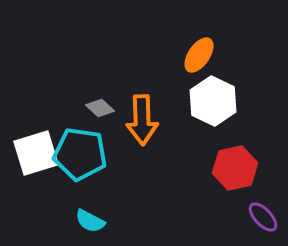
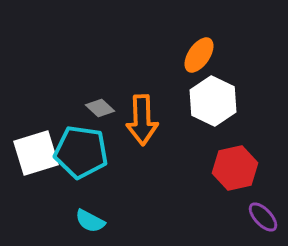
cyan pentagon: moved 1 px right, 2 px up
